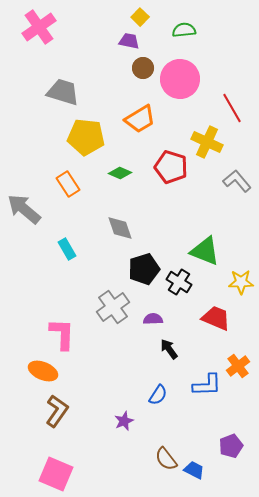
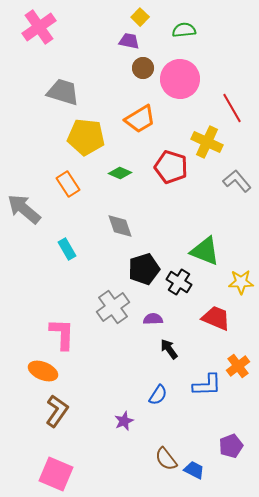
gray diamond: moved 2 px up
